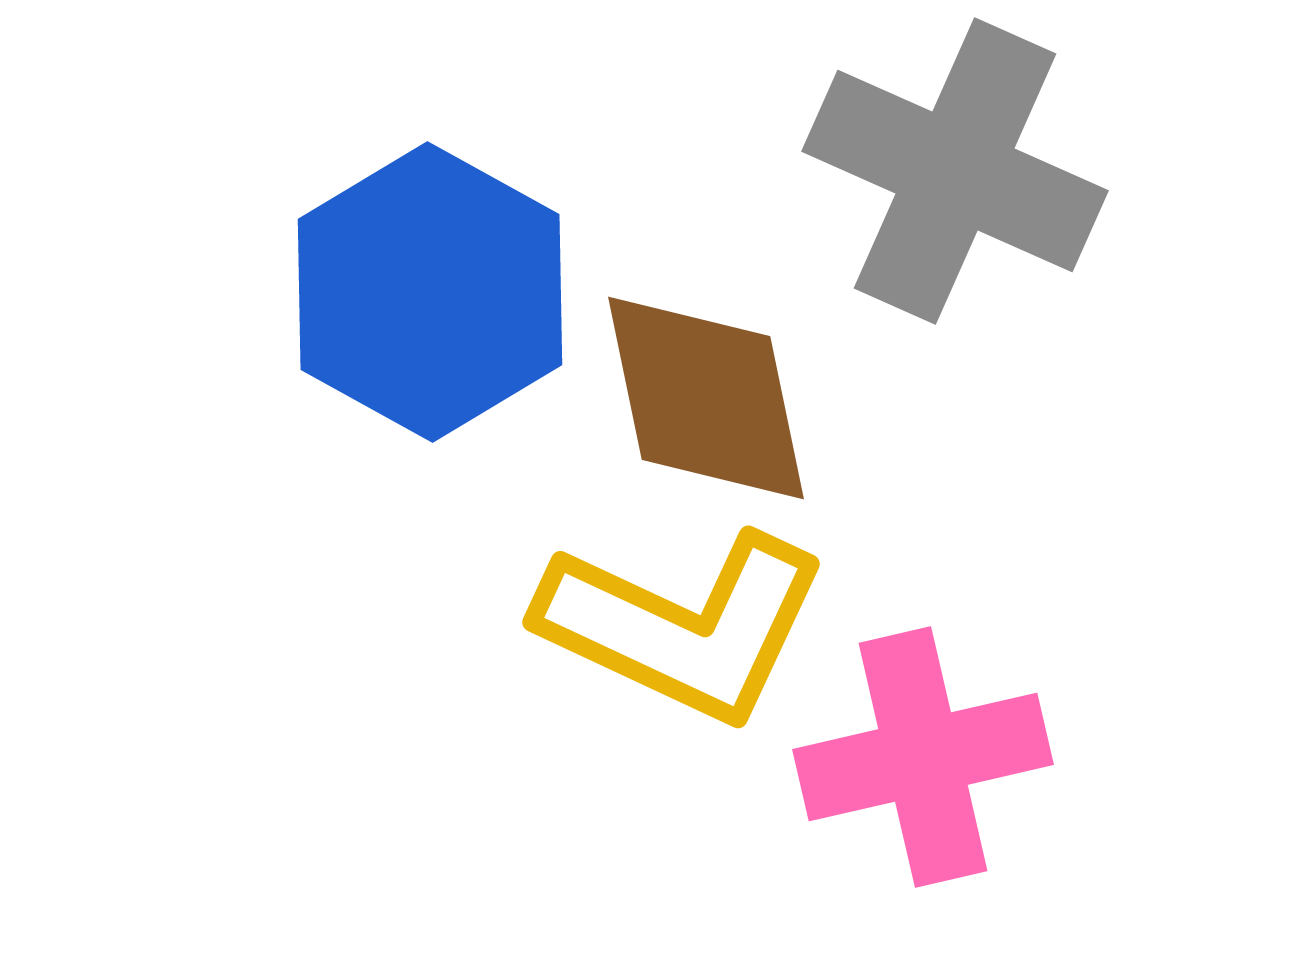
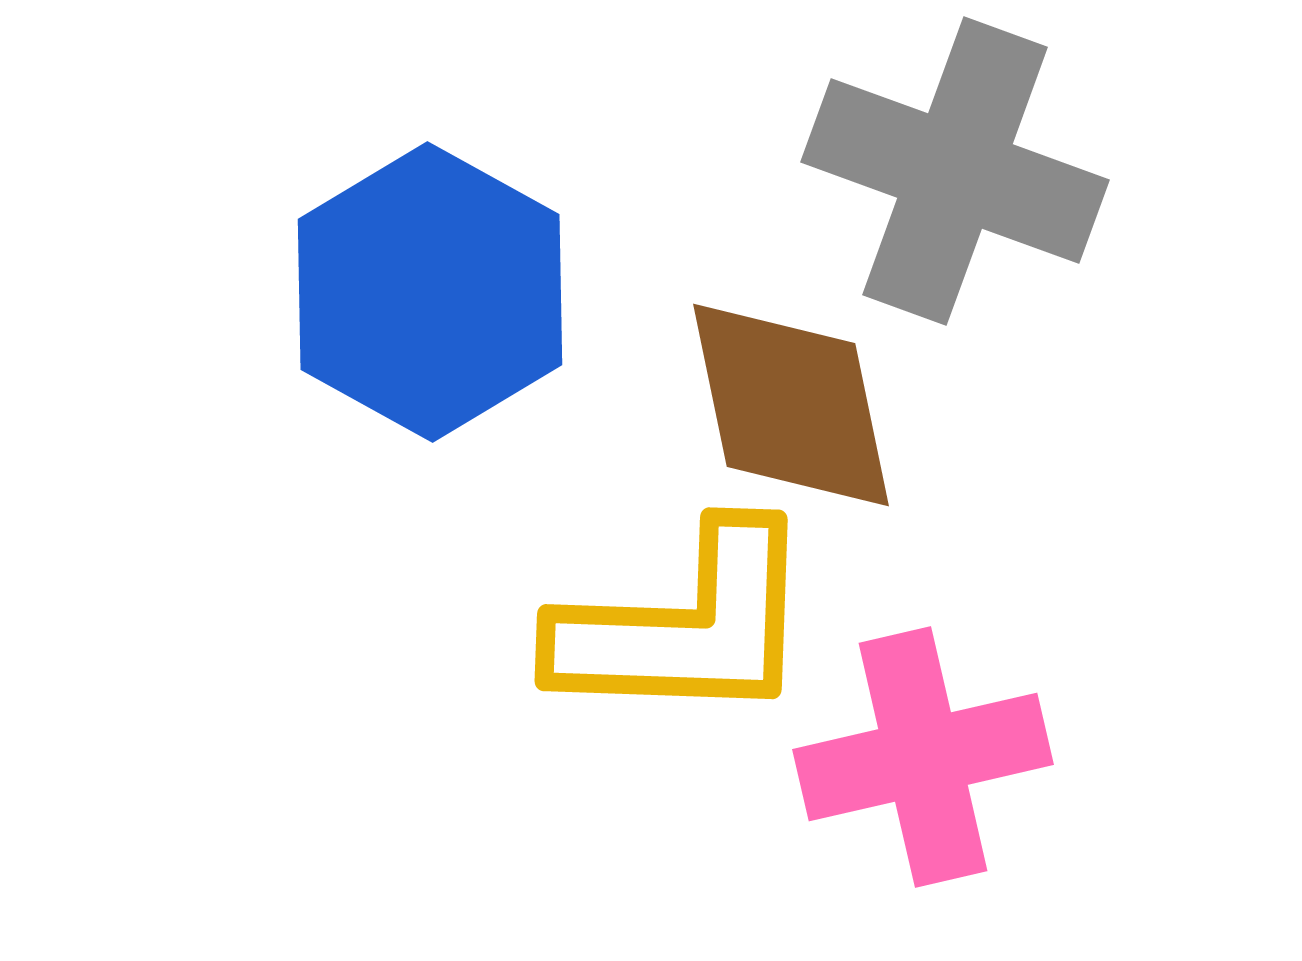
gray cross: rotated 4 degrees counterclockwise
brown diamond: moved 85 px right, 7 px down
yellow L-shape: moved 2 px right; rotated 23 degrees counterclockwise
